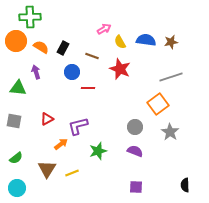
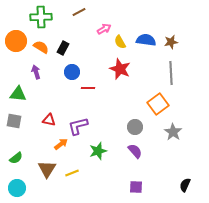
green cross: moved 11 px right
brown line: moved 13 px left, 44 px up; rotated 48 degrees counterclockwise
gray line: moved 4 px up; rotated 75 degrees counterclockwise
green triangle: moved 6 px down
red triangle: moved 2 px right, 1 px down; rotated 40 degrees clockwise
gray star: moved 3 px right
purple semicircle: rotated 28 degrees clockwise
black semicircle: rotated 24 degrees clockwise
